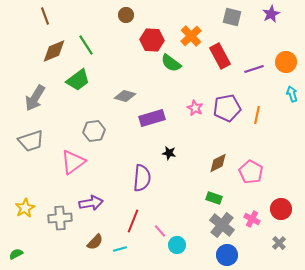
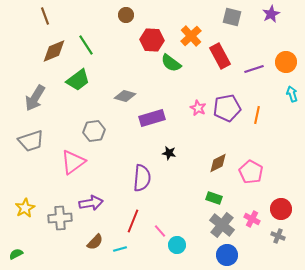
pink star at (195, 108): moved 3 px right
gray cross at (279, 243): moved 1 px left, 7 px up; rotated 24 degrees counterclockwise
